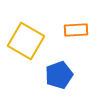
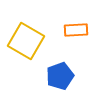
blue pentagon: moved 1 px right, 1 px down
